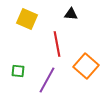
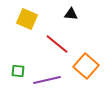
red line: rotated 40 degrees counterclockwise
purple line: rotated 48 degrees clockwise
